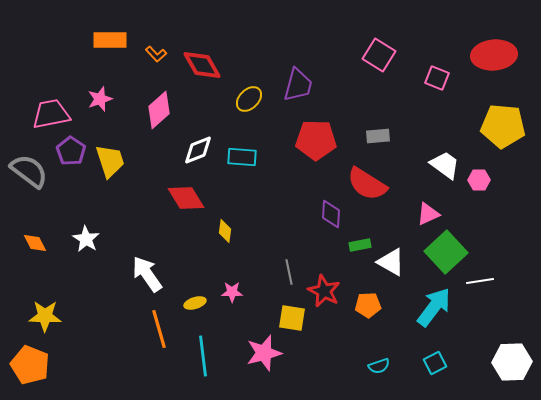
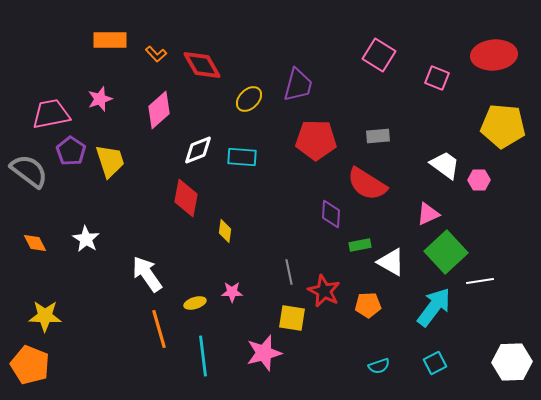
red diamond at (186, 198): rotated 42 degrees clockwise
